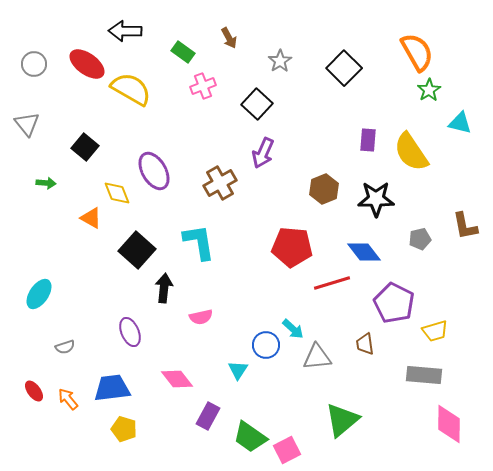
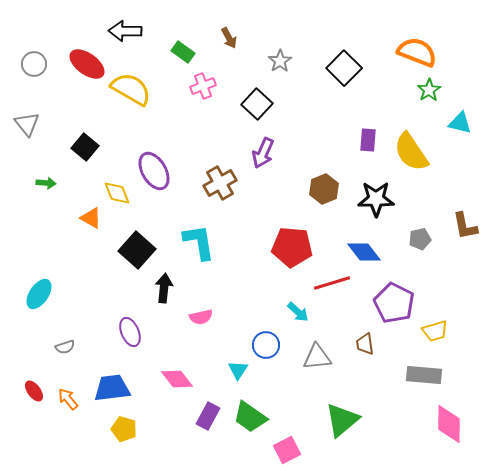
orange semicircle at (417, 52): rotated 39 degrees counterclockwise
cyan arrow at (293, 329): moved 5 px right, 17 px up
green trapezoid at (250, 437): moved 20 px up
